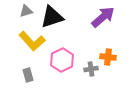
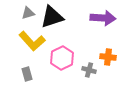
gray triangle: moved 2 px right, 2 px down
purple arrow: moved 1 px down; rotated 45 degrees clockwise
pink hexagon: moved 2 px up
gray cross: moved 2 px left, 1 px down; rotated 24 degrees clockwise
gray rectangle: moved 1 px left, 1 px up
